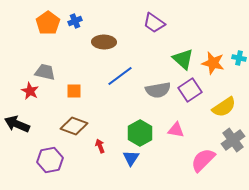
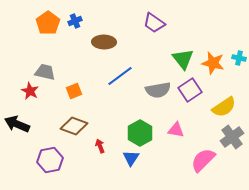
green triangle: rotated 10 degrees clockwise
orange square: rotated 21 degrees counterclockwise
gray cross: moved 1 px left, 3 px up
